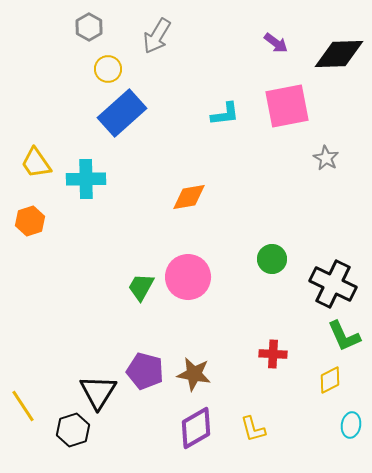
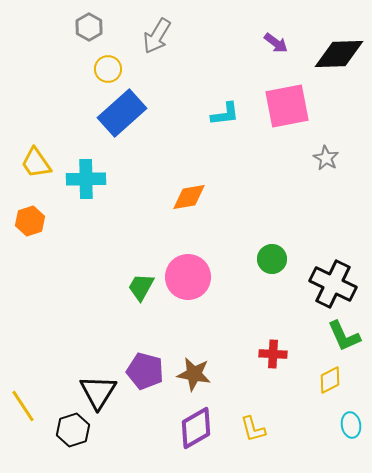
cyan ellipse: rotated 20 degrees counterclockwise
